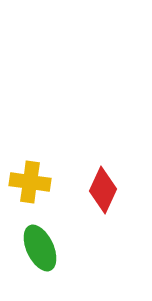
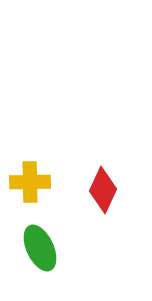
yellow cross: rotated 9 degrees counterclockwise
